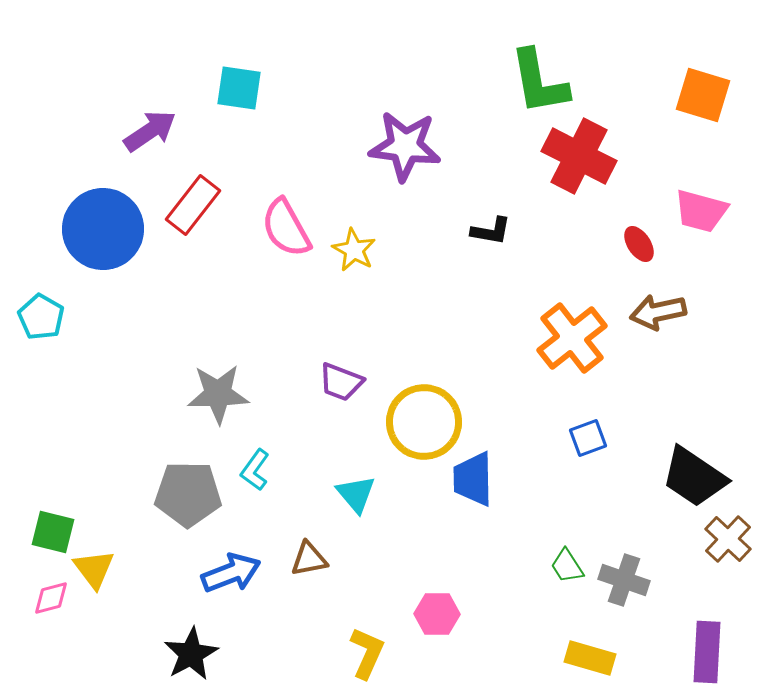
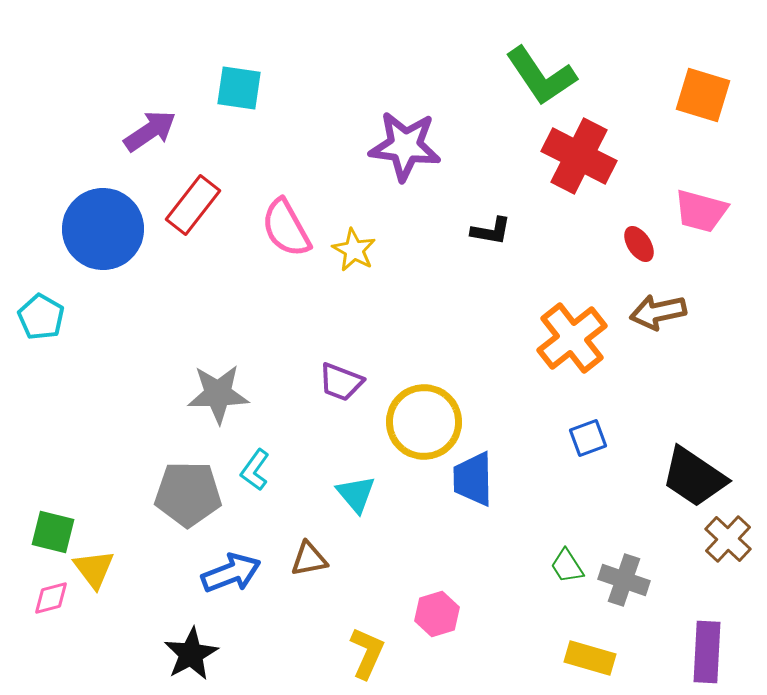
green L-shape: moved 2 px right, 6 px up; rotated 24 degrees counterclockwise
pink hexagon: rotated 18 degrees counterclockwise
